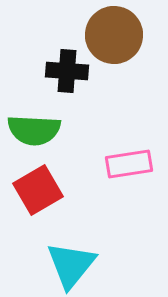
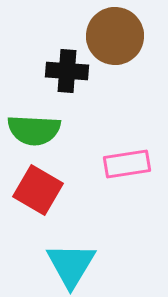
brown circle: moved 1 px right, 1 px down
pink rectangle: moved 2 px left
red square: rotated 30 degrees counterclockwise
cyan triangle: rotated 8 degrees counterclockwise
